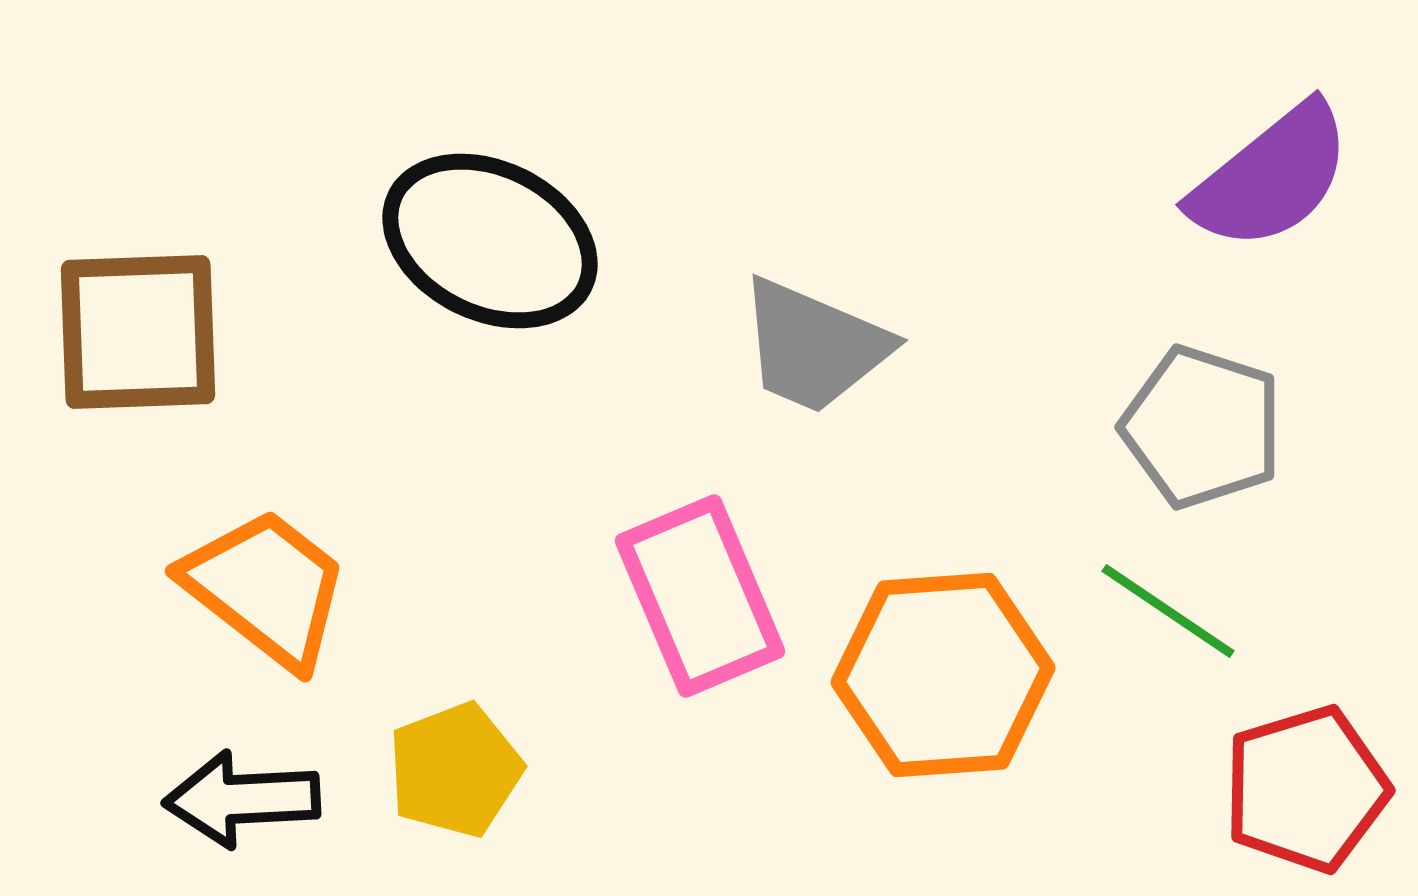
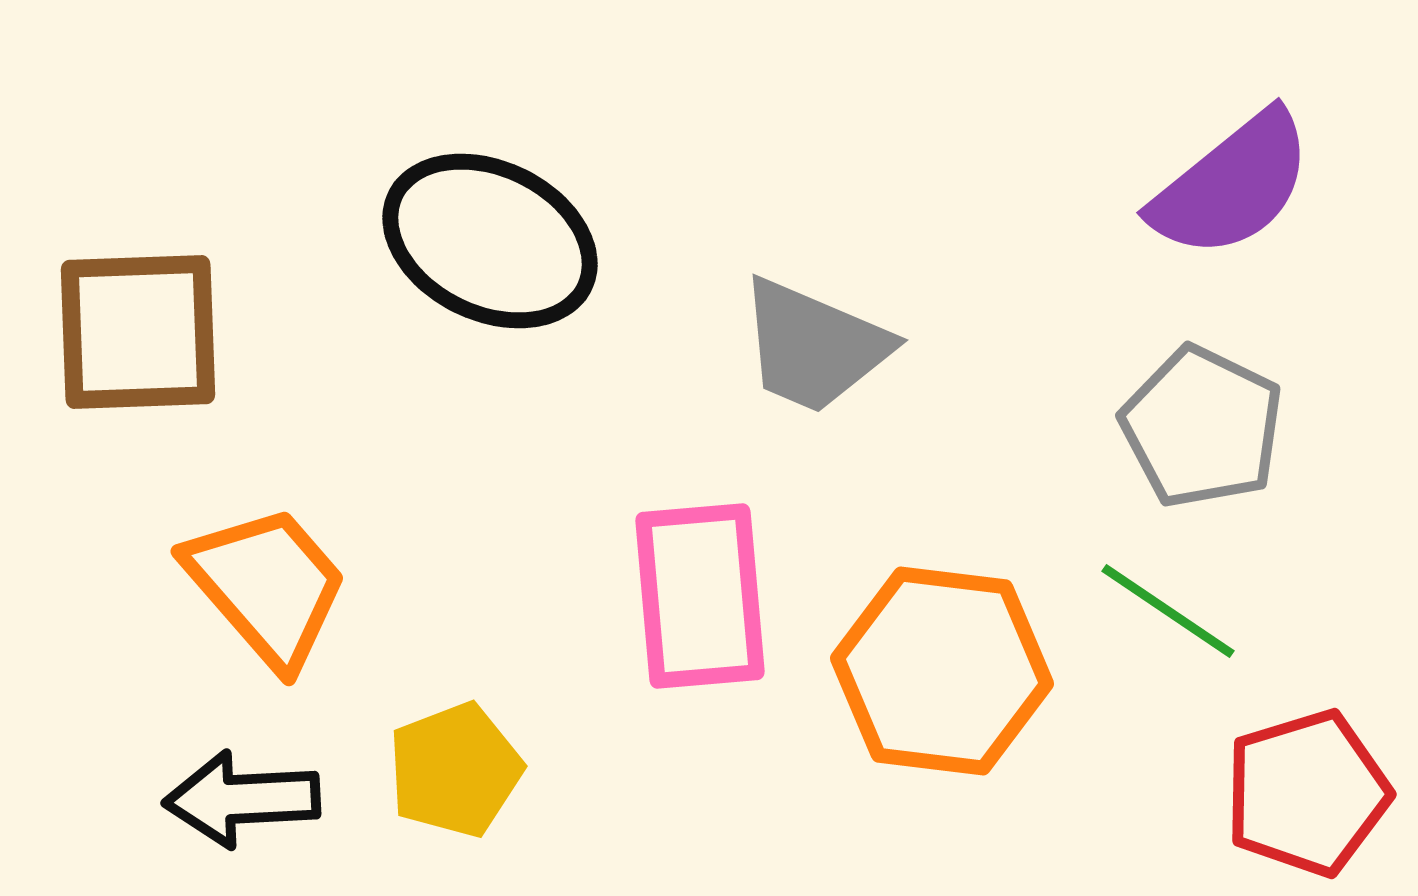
purple semicircle: moved 39 px left, 8 px down
gray pentagon: rotated 8 degrees clockwise
orange trapezoid: moved 1 px right, 2 px up; rotated 11 degrees clockwise
pink rectangle: rotated 18 degrees clockwise
orange hexagon: moved 1 px left, 4 px up; rotated 11 degrees clockwise
red pentagon: moved 1 px right, 4 px down
